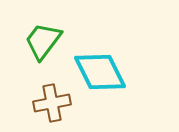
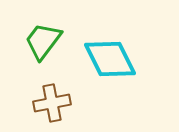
cyan diamond: moved 10 px right, 13 px up
